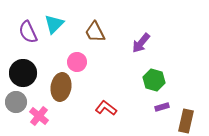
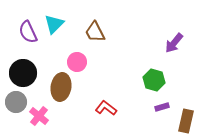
purple arrow: moved 33 px right
